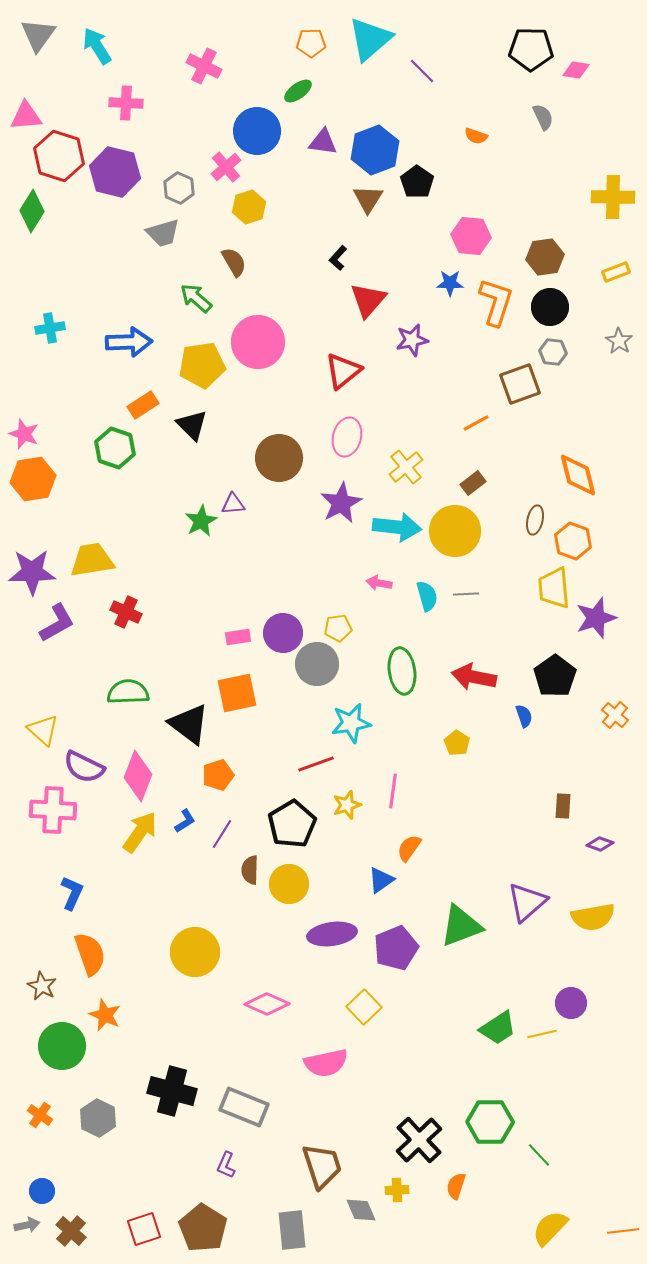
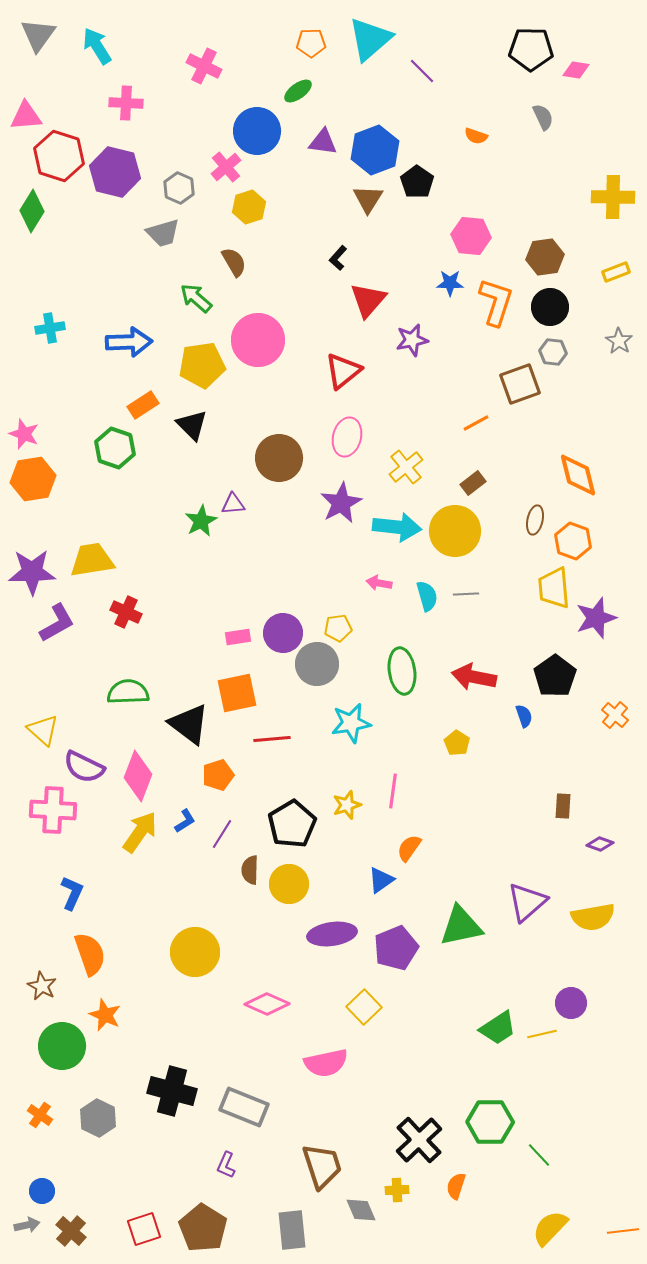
pink circle at (258, 342): moved 2 px up
red line at (316, 764): moved 44 px left, 25 px up; rotated 15 degrees clockwise
green triangle at (461, 926): rotated 9 degrees clockwise
